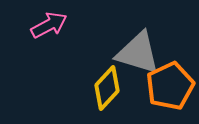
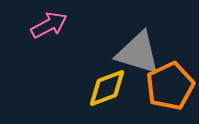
yellow diamond: rotated 27 degrees clockwise
